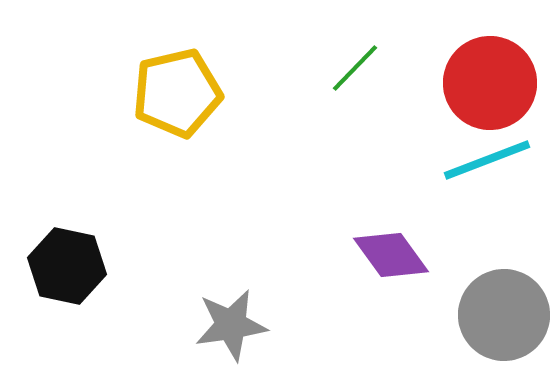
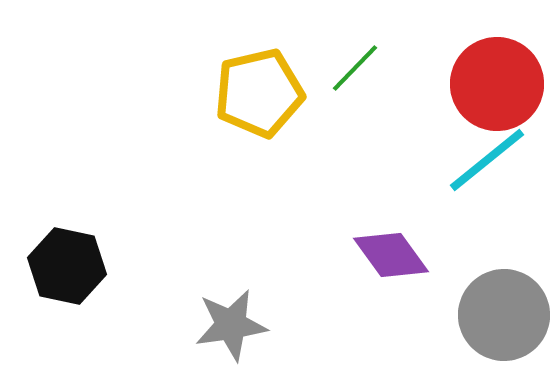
red circle: moved 7 px right, 1 px down
yellow pentagon: moved 82 px right
cyan line: rotated 18 degrees counterclockwise
